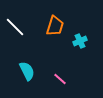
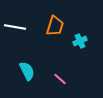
white line: rotated 35 degrees counterclockwise
